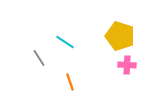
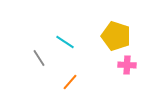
yellow pentagon: moved 4 px left
orange line: rotated 60 degrees clockwise
